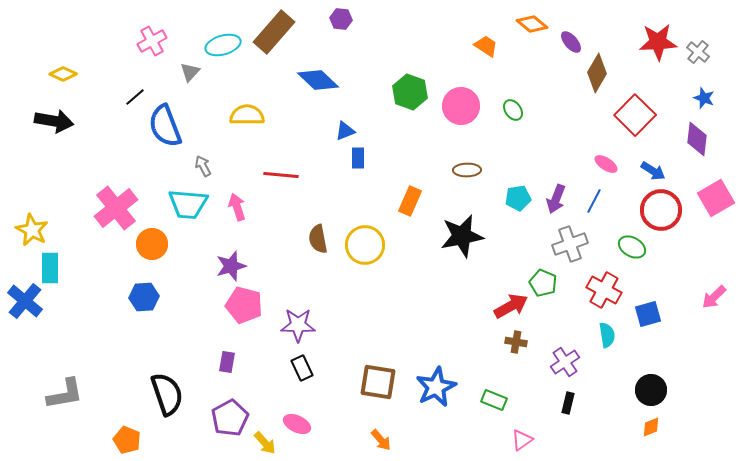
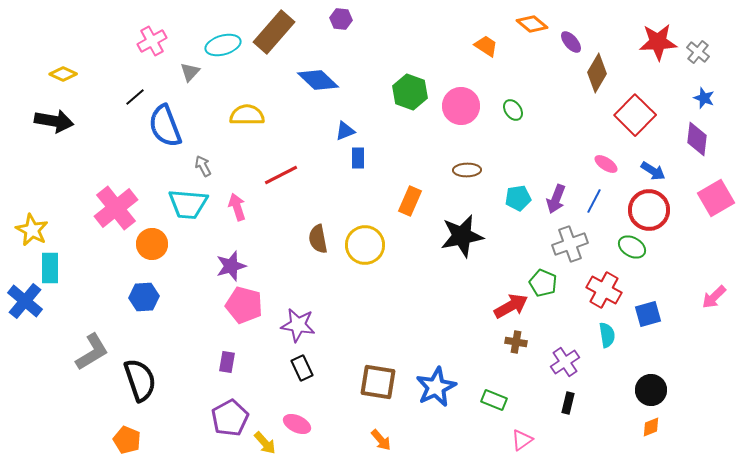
red line at (281, 175): rotated 32 degrees counterclockwise
red circle at (661, 210): moved 12 px left
purple star at (298, 325): rotated 8 degrees clockwise
gray L-shape at (65, 394): moved 27 px right, 42 px up; rotated 21 degrees counterclockwise
black semicircle at (167, 394): moved 27 px left, 14 px up
